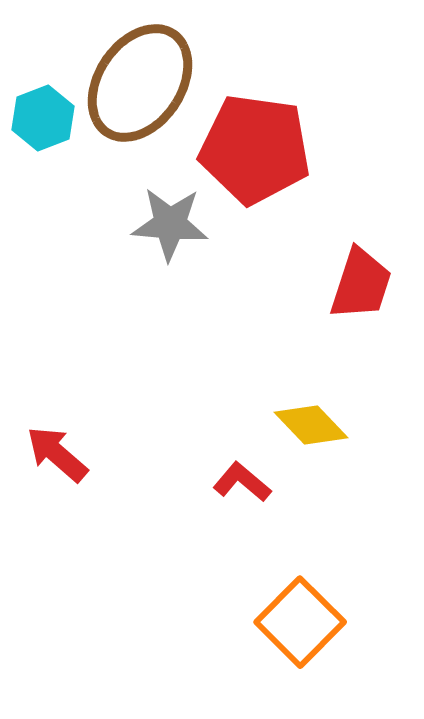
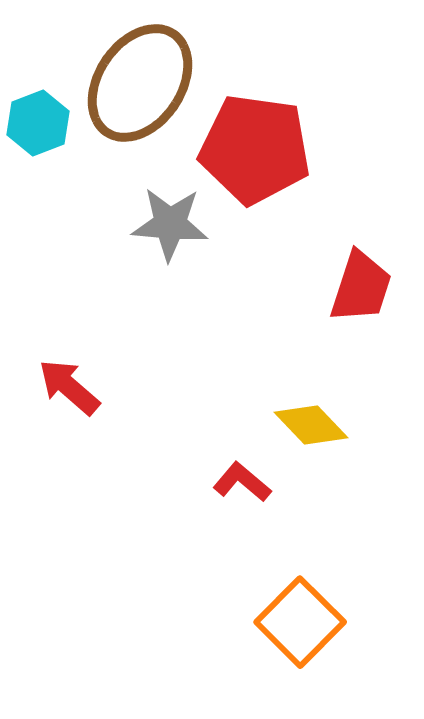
cyan hexagon: moved 5 px left, 5 px down
red trapezoid: moved 3 px down
red arrow: moved 12 px right, 67 px up
